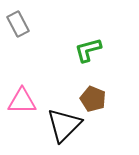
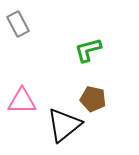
brown pentagon: rotated 10 degrees counterclockwise
black triangle: rotated 6 degrees clockwise
